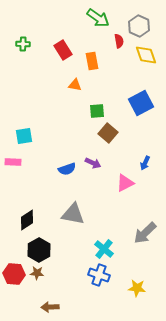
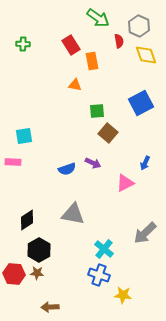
red rectangle: moved 8 px right, 5 px up
yellow star: moved 14 px left, 7 px down
